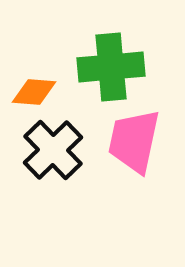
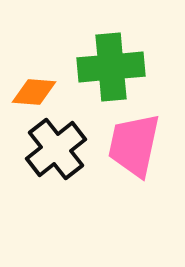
pink trapezoid: moved 4 px down
black cross: moved 3 px right, 1 px up; rotated 6 degrees clockwise
